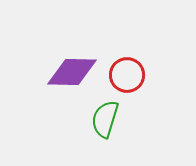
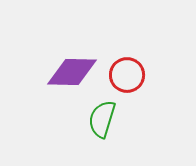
green semicircle: moved 3 px left
